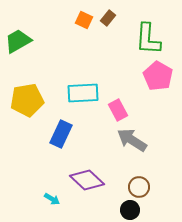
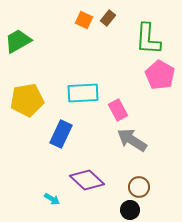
pink pentagon: moved 2 px right, 1 px up
